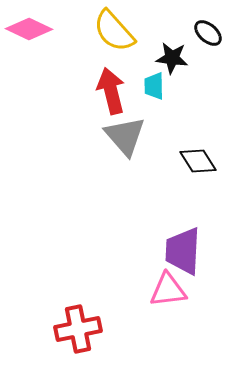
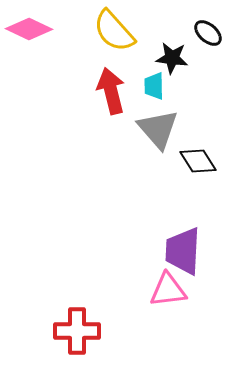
gray triangle: moved 33 px right, 7 px up
red cross: moved 1 px left, 2 px down; rotated 12 degrees clockwise
